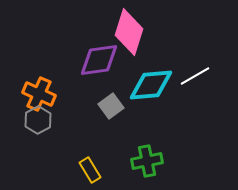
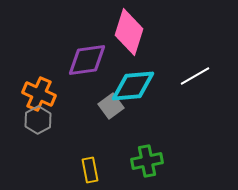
purple diamond: moved 12 px left
cyan diamond: moved 18 px left, 1 px down
yellow rectangle: rotated 20 degrees clockwise
